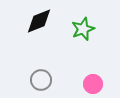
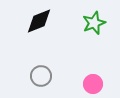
green star: moved 11 px right, 6 px up
gray circle: moved 4 px up
